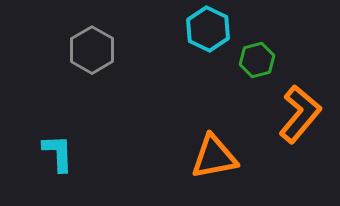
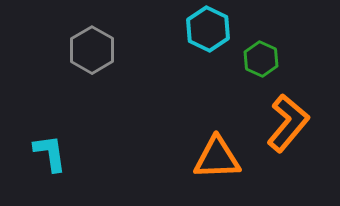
green hexagon: moved 4 px right, 1 px up; rotated 20 degrees counterclockwise
orange L-shape: moved 12 px left, 9 px down
cyan L-shape: moved 8 px left; rotated 6 degrees counterclockwise
orange triangle: moved 3 px right, 1 px down; rotated 9 degrees clockwise
